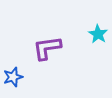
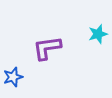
cyan star: rotated 24 degrees clockwise
